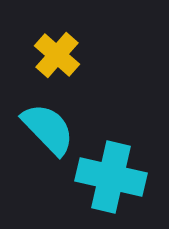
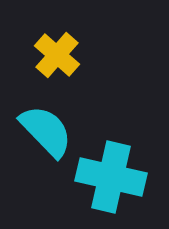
cyan semicircle: moved 2 px left, 2 px down
